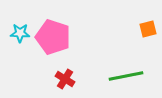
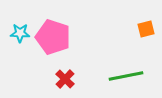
orange square: moved 2 px left
red cross: rotated 12 degrees clockwise
